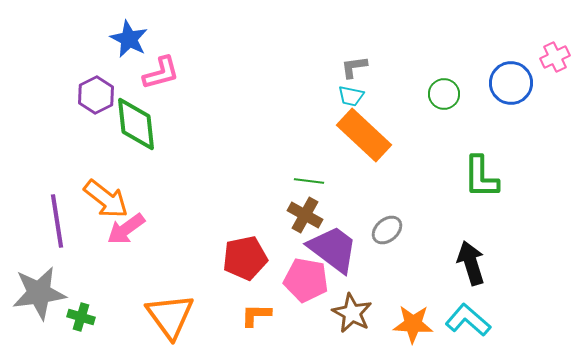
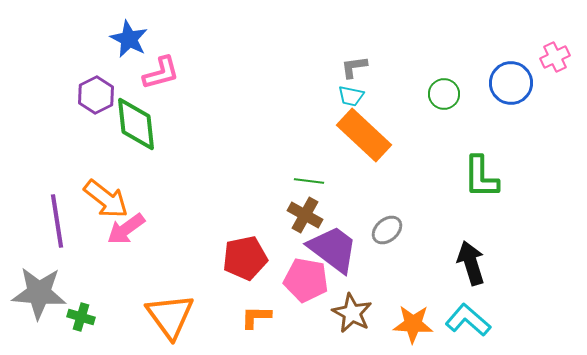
gray star: rotated 12 degrees clockwise
orange L-shape: moved 2 px down
